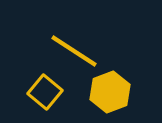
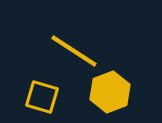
yellow square: moved 3 px left, 5 px down; rotated 24 degrees counterclockwise
